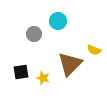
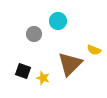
black square: moved 2 px right, 1 px up; rotated 28 degrees clockwise
